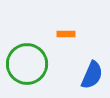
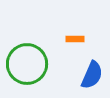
orange rectangle: moved 9 px right, 5 px down
